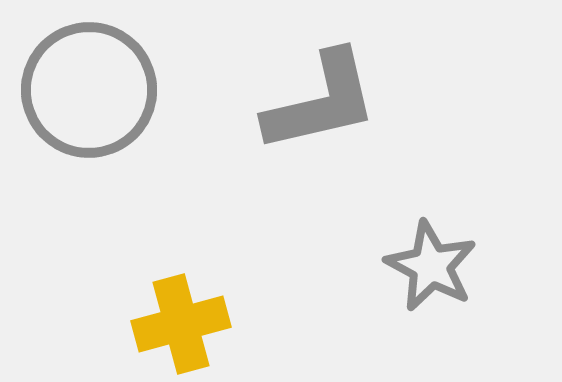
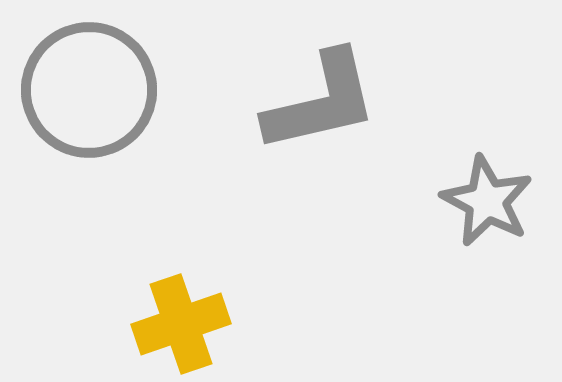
gray star: moved 56 px right, 65 px up
yellow cross: rotated 4 degrees counterclockwise
